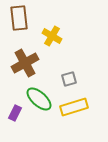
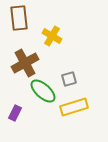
green ellipse: moved 4 px right, 8 px up
